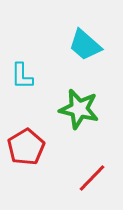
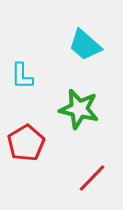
red pentagon: moved 4 px up
